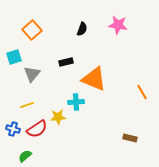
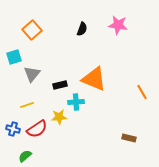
black rectangle: moved 6 px left, 23 px down
yellow star: moved 1 px right
brown rectangle: moved 1 px left
